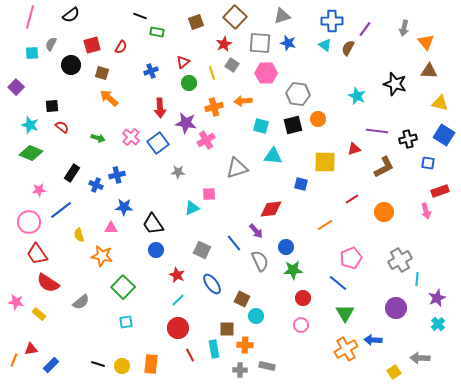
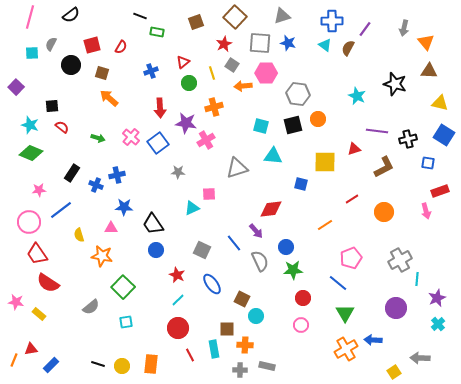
orange arrow at (243, 101): moved 15 px up
gray semicircle at (81, 302): moved 10 px right, 5 px down
